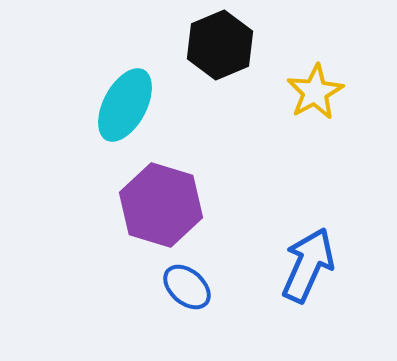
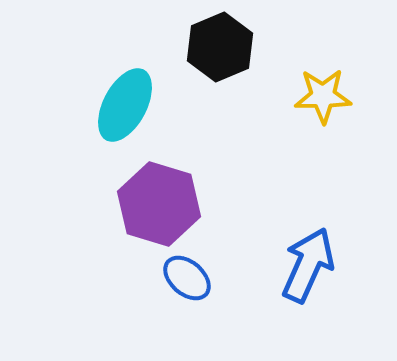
black hexagon: moved 2 px down
yellow star: moved 8 px right, 4 px down; rotated 28 degrees clockwise
purple hexagon: moved 2 px left, 1 px up
blue ellipse: moved 9 px up
